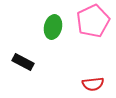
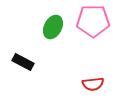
pink pentagon: rotated 24 degrees clockwise
green ellipse: rotated 15 degrees clockwise
